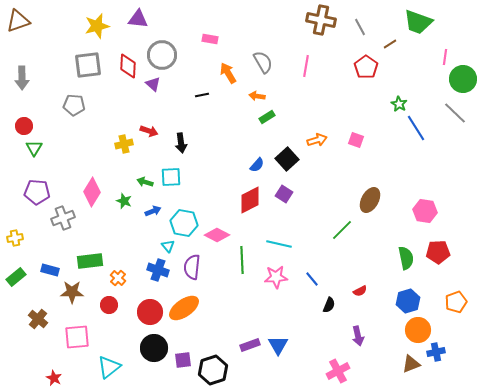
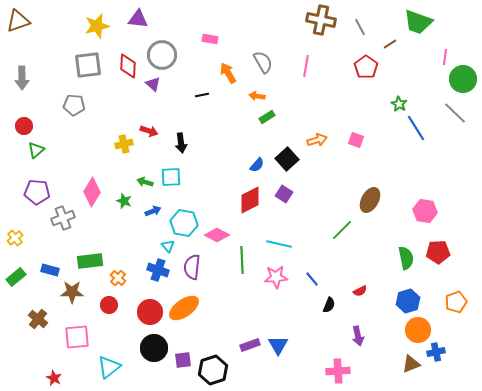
green triangle at (34, 148): moved 2 px right, 2 px down; rotated 18 degrees clockwise
yellow cross at (15, 238): rotated 28 degrees counterclockwise
pink cross at (338, 371): rotated 25 degrees clockwise
